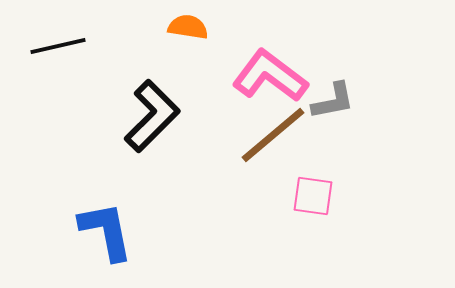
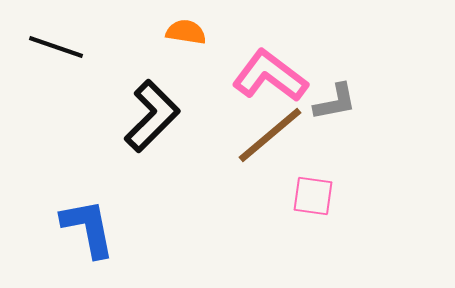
orange semicircle: moved 2 px left, 5 px down
black line: moved 2 px left, 1 px down; rotated 32 degrees clockwise
gray L-shape: moved 2 px right, 1 px down
brown line: moved 3 px left
blue L-shape: moved 18 px left, 3 px up
